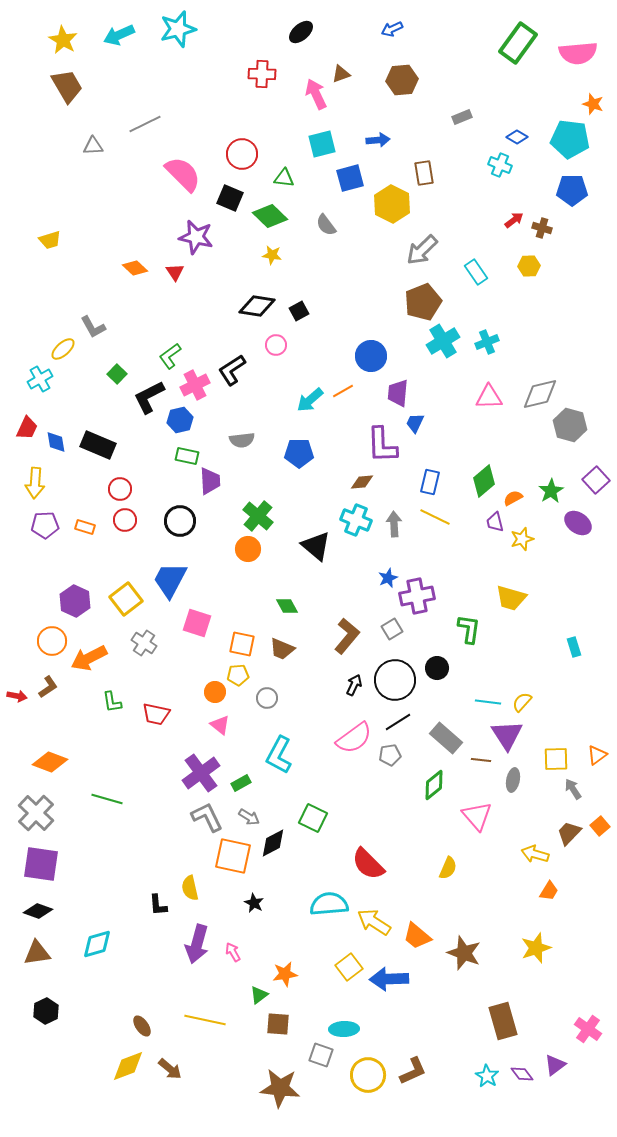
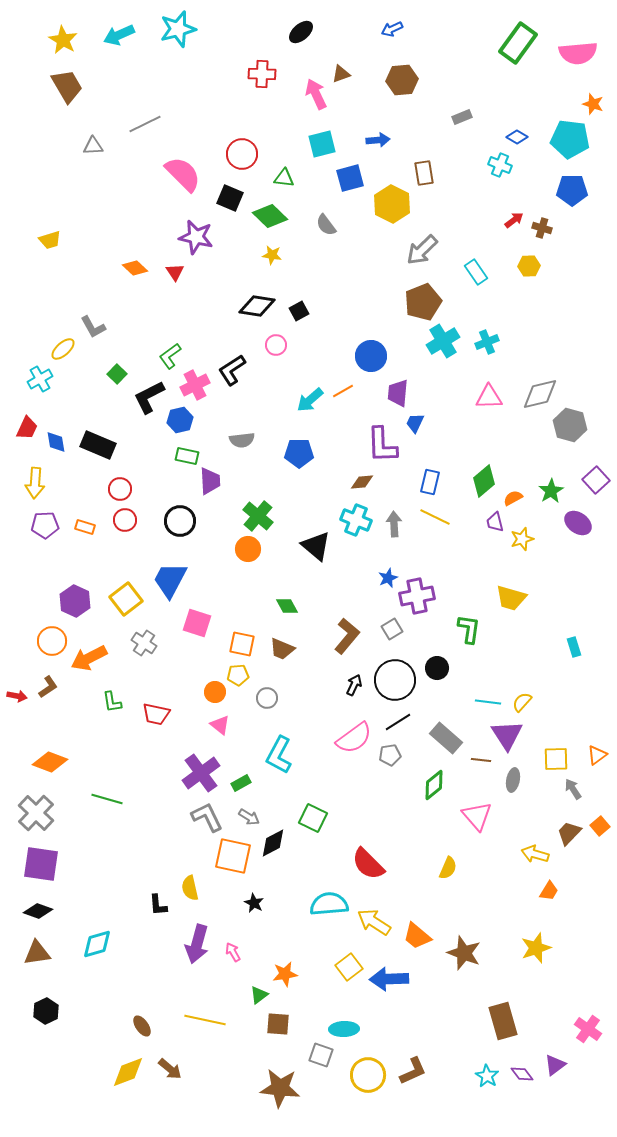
yellow diamond at (128, 1066): moved 6 px down
